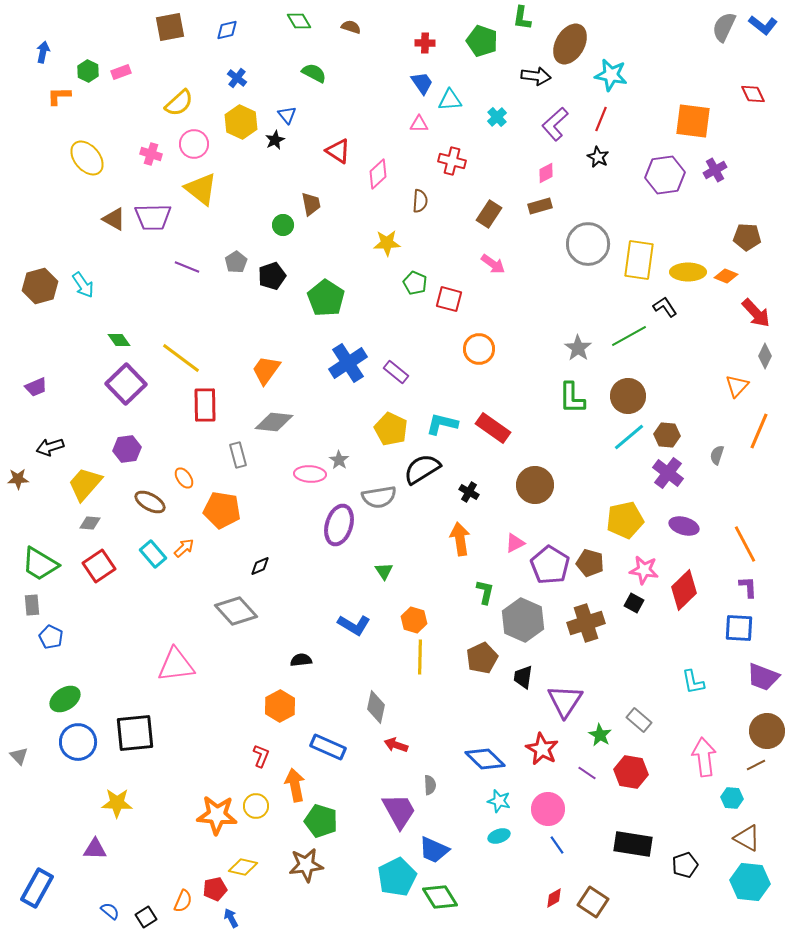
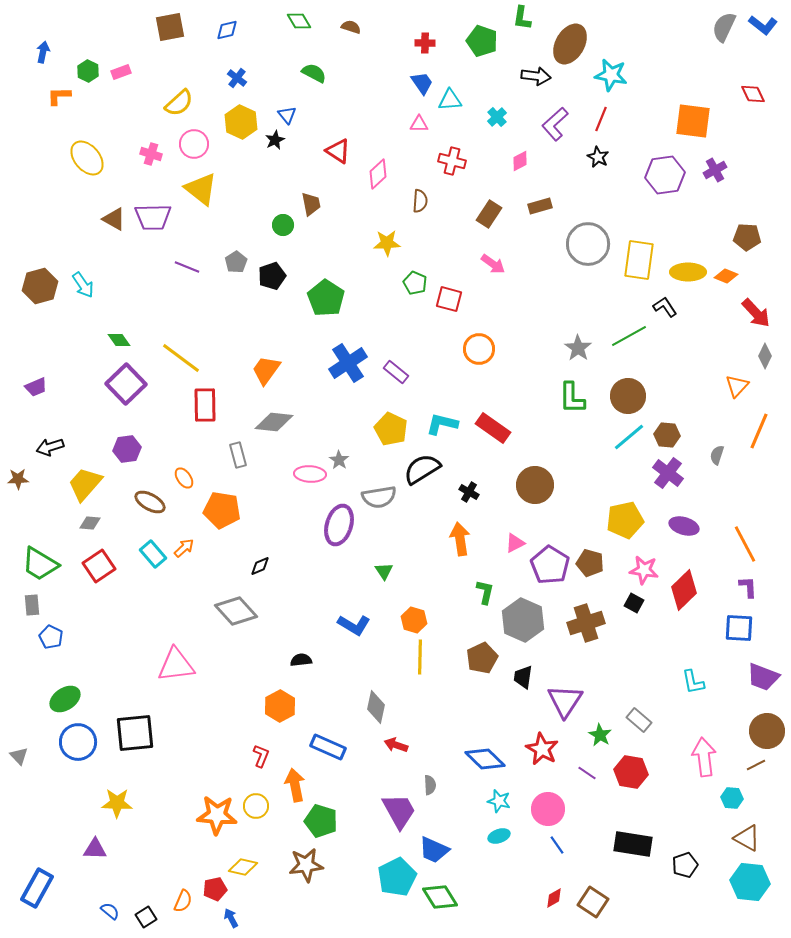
pink diamond at (546, 173): moved 26 px left, 12 px up
